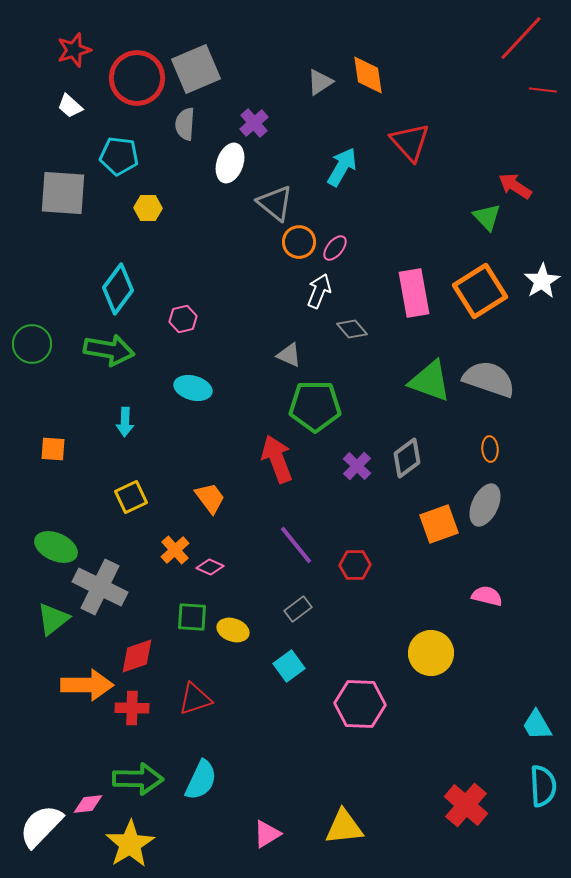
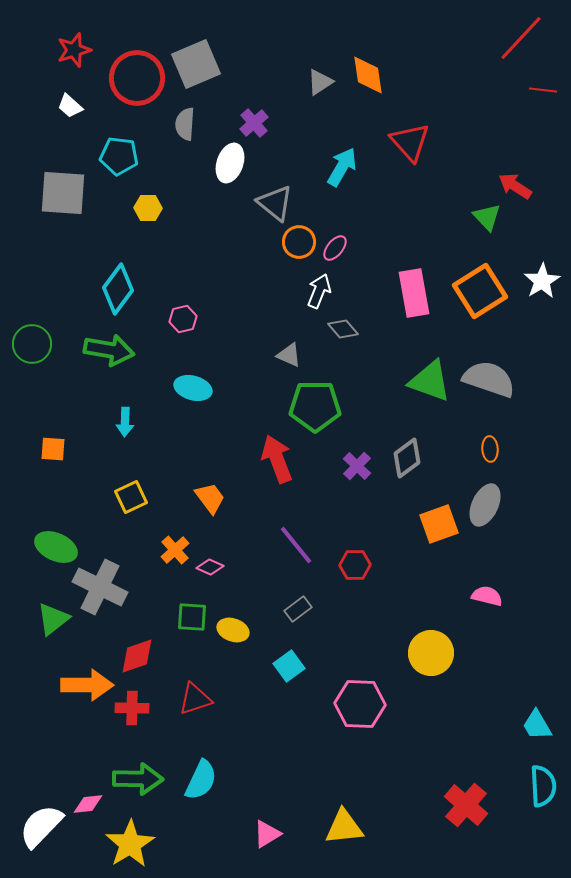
gray square at (196, 69): moved 5 px up
gray diamond at (352, 329): moved 9 px left
